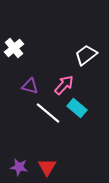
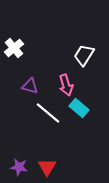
white trapezoid: moved 2 px left; rotated 20 degrees counterclockwise
pink arrow: moved 2 px right; rotated 120 degrees clockwise
cyan rectangle: moved 2 px right
